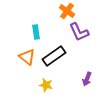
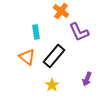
orange cross: moved 6 px left
black rectangle: rotated 15 degrees counterclockwise
yellow star: moved 6 px right; rotated 24 degrees clockwise
